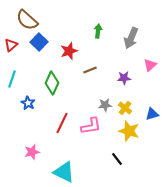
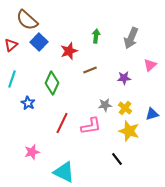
green arrow: moved 2 px left, 5 px down
